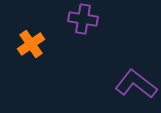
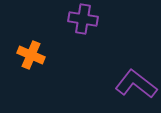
orange cross: moved 11 px down; rotated 32 degrees counterclockwise
